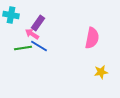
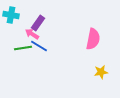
pink semicircle: moved 1 px right, 1 px down
